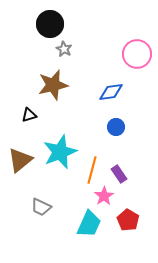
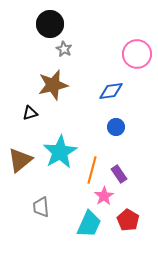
blue diamond: moved 1 px up
black triangle: moved 1 px right, 2 px up
cyan star: rotated 8 degrees counterclockwise
gray trapezoid: rotated 60 degrees clockwise
